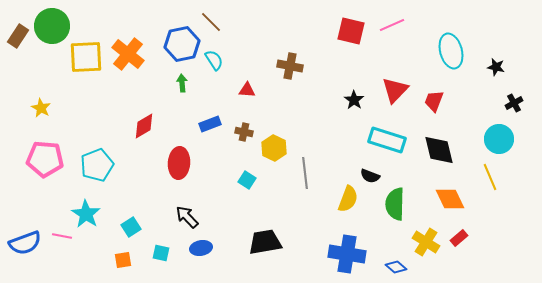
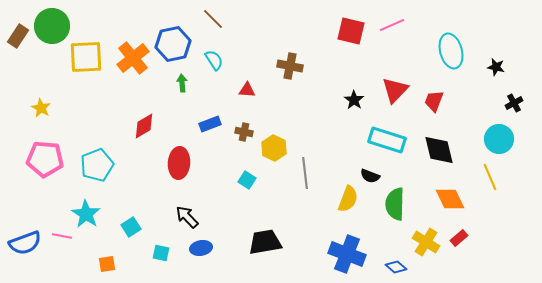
brown line at (211, 22): moved 2 px right, 3 px up
blue hexagon at (182, 44): moved 9 px left
orange cross at (128, 54): moved 5 px right, 4 px down; rotated 12 degrees clockwise
blue cross at (347, 254): rotated 12 degrees clockwise
orange square at (123, 260): moved 16 px left, 4 px down
